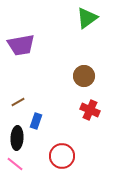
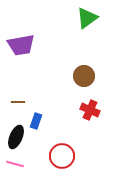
brown line: rotated 32 degrees clockwise
black ellipse: moved 1 px left, 1 px up; rotated 20 degrees clockwise
pink line: rotated 24 degrees counterclockwise
